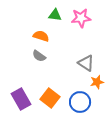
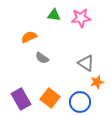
green triangle: moved 1 px left
orange semicircle: moved 12 px left, 1 px down; rotated 42 degrees counterclockwise
gray semicircle: moved 3 px right, 2 px down
